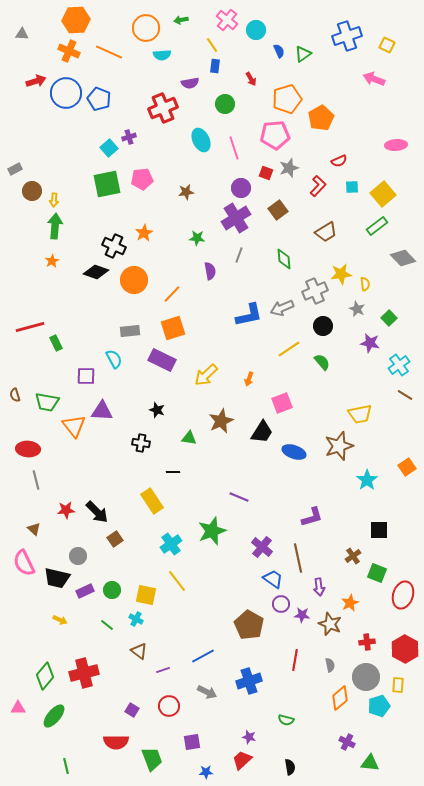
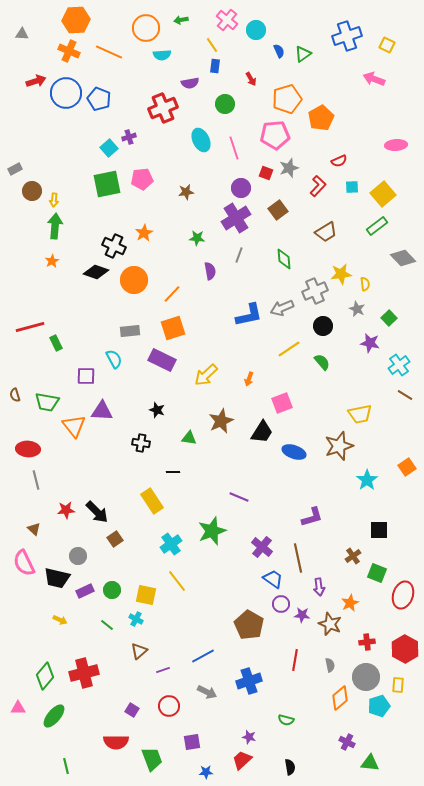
brown triangle at (139, 651): rotated 42 degrees clockwise
